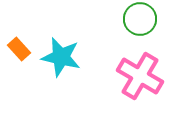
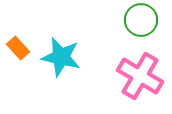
green circle: moved 1 px right, 1 px down
orange rectangle: moved 1 px left, 1 px up
